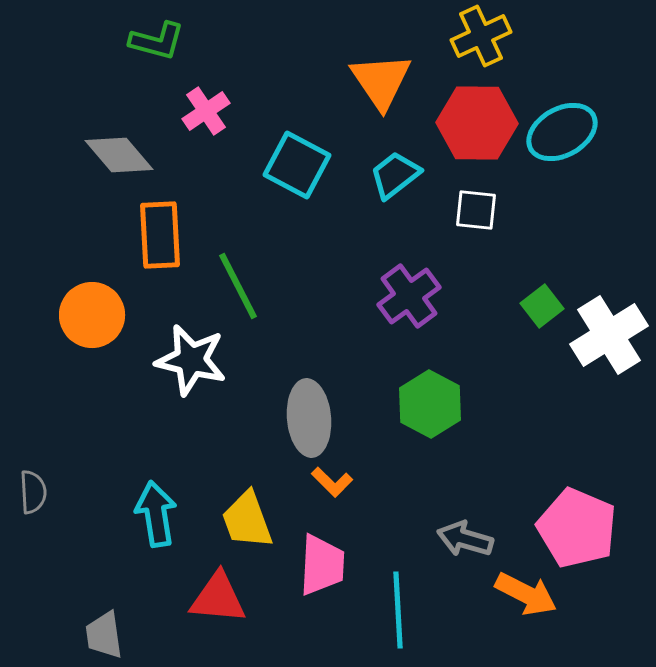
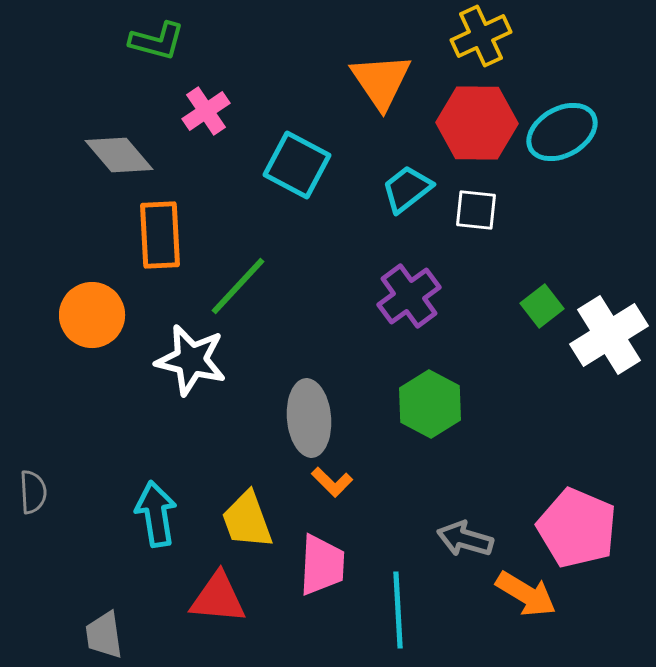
cyan trapezoid: moved 12 px right, 14 px down
green line: rotated 70 degrees clockwise
orange arrow: rotated 4 degrees clockwise
